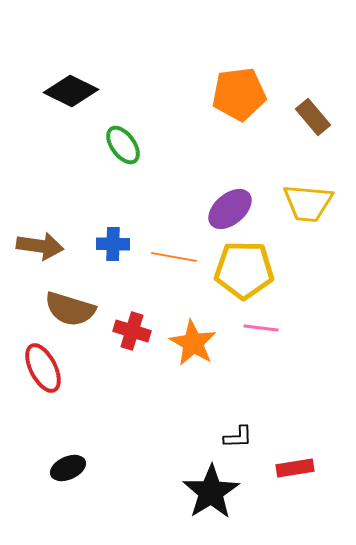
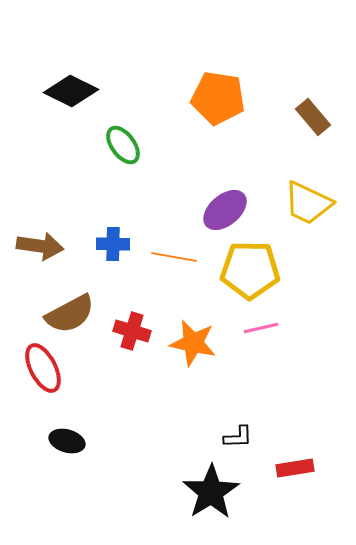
orange pentagon: moved 21 px left, 4 px down; rotated 16 degrees clockwise
yellow trapezoid: rotated 20 degrees clockwise
purple ellipse: moved 5 px left, 1 px down
yellow pentagon: moved 6 px right
brown semicircle: moved 5 px down; rotated 45 degrees counterclockwise
pink line: rotated 20 degrees counterclockwise
orange star: rotated 18 degrees counterclockwise
black ellipse: moved 1 px left, 27 px up; rotated 40 degrees clockwise
